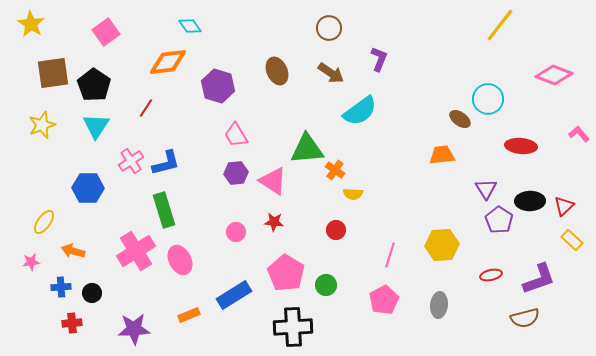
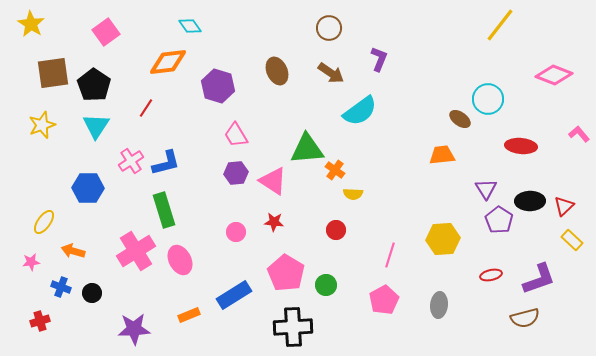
yellow hexagon at (442, 245): moved 1 px right, 6 px up
blue cross at (61, 287): rotated 24 degrees clockwise
red cross at (72, 323): moved 32 px left, 2 px up; rotated 12 degrees counterclockwise
